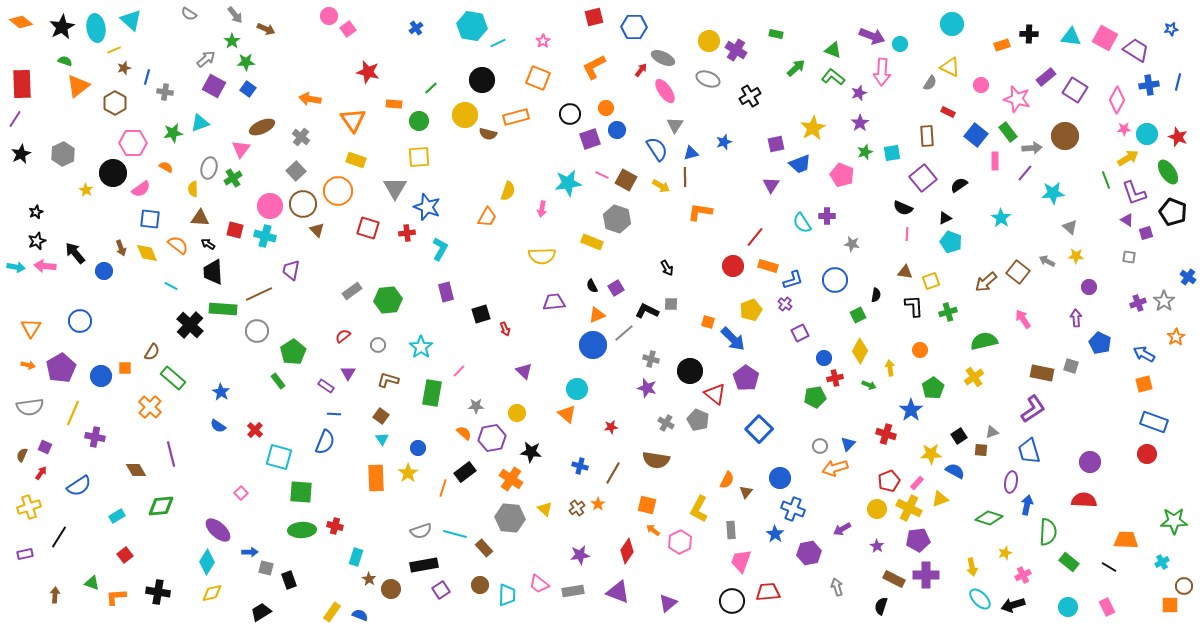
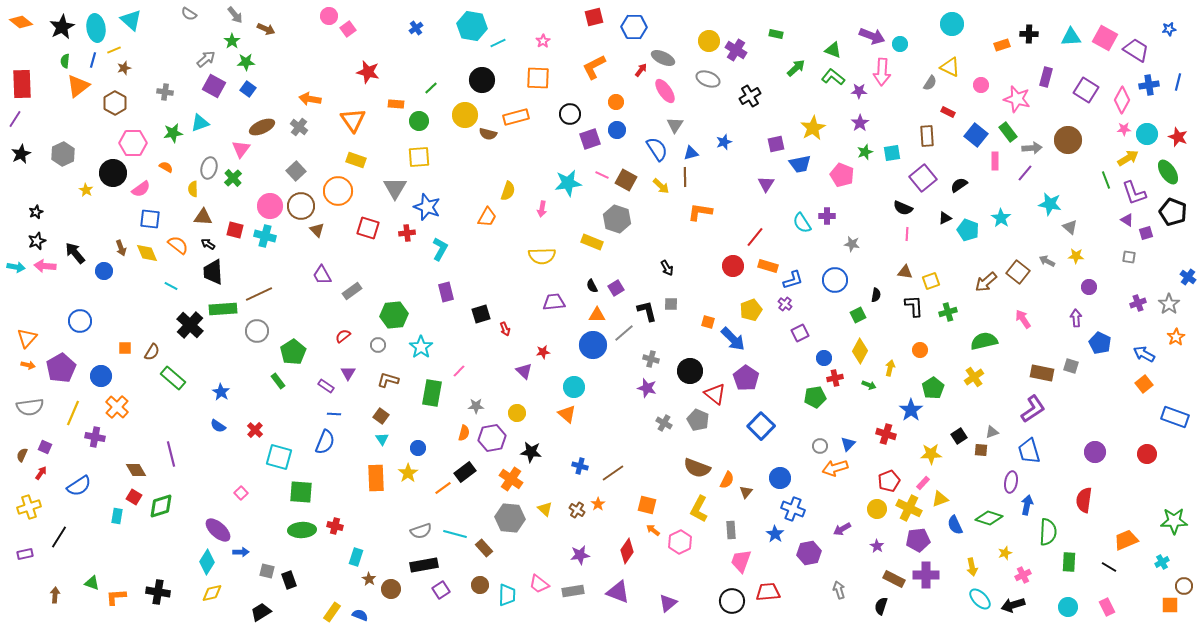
blue star at (1171, 29): moved 2 px left
cyan triangle at (1071, 37): rotated 10 degrees counterclockwise
green semicircle at (65, 61): rotated 104 degrees counterclockwise
blue line at (147, 77): moved 54 px left, 17 px up
purple rectangle at (1046, 77): rotated 36 degrees counterclockwise
orange square at (538, 78): rotated 20 degrees counterclockwise
purple square at (1075, 90): moved 11 px right
purple star at (859, 93): moved 2 px up; rotated 21 degrees clockwise
pink diamond at (1117, 100): moved 5 px right
orange rectangle at (394, 104): moved 2 px right
orange circle at (606, 108): moved 10 px right, 6 px up
brown circle at (1065, 136): moved 3 px right, 4 px down
gray cross at (301, 137): moved 2 px left, 10 px up
blue trapezoid at (800, 164): rotated 10 degrees clockwise
green cross at (233, 178): rotated 12 degrees counterclockwise
purple triangle at (771, 185): moved 5 px left, 1 px up
yellow arrow at (661, 186): rotated 12 degrees clockwise
cyan star at (1053, 193): moved 3 px left, 11 px down; rotated 15 degrees clockwise
brown circle at (303, 204): moved 2 px left, 2 px down
brown triangle at (200, 218): moved 3 px right, 1 px up
cyan pentagon at (951, 242): moved 17 px right, 12 px up
purple trapezoid at (291, 270): moved 31 px right, 5 px down; rotated 40 degrees counterclockwise
green hexagon at (388, 300): moved 6 px right, 15 px down
gray star at (1164, 301): moved 5 px right, 3 px down
green rectangle at (223, 309): rotated 8 degrees counterclockwise
black L-shape at (647, 311): rotated 50 degrees clockwise
orange triangle at (597, 315): rotated 24 degrees clockwise
orange triangle at (31, 328): moved 4 px left, 10 px down; rotated 10 degrees clockwise
orange square at (125, 368): moved 20 px up
yellow arrow at (890, 368): rotated 21 degrees clockwise
orange square at (1144, 384): rotated 24 degrees counterclockwise
cyan circle at (577, 389): moved 3 px left, 2 px up
orange cross at (150, 407): moved 33 px left
blue rectangle at (1154, 422): moved 21 px right, 5 px up
gray cross at (666, 423): moved 2 px left
red star at (611, 427): moved 68 px left, 75 px up
blue square at (759, 429): moved 2 px right, 3 px up
orange semicircle at (464, 433): rotated 63 degrees clockwise
brown semicircle at (656, 460): moved 41 px right, 8 px down; rotated 12 degrees clockwise
purple circle at (1090, 462): moved 5 px right, 10 px up
blue semicircle at (955, 471): moved 54 px down; rotated 144 degrees counterclockwise
brown line at (613, 473): rotated 25 degrees clockwise
pink rectangle at (917, 483): moved 6 px right
orange line at (443, 488): rotated 36 degrees clockwise
red semicircle at (1084, 500): rotated 85 degrees counterclockwise
green diamond at (161, 506): rotated 12 degrees counterclockwise
brown cross at (577, 508): moved 2 px down; rotated 21 degrees counterclockwise
cyan rectangle at (117, 516): rotated 49 degrees counterclockwise
orange trapezoid at (1126, 540): rotated 25 degrees counterclockwise
blue arrow at (250, 552): moved 9 px left
red square at (125, 555): moved 9 px right, 58 px up; rotated 21 degrees counterclockwise
green rectangle at (1069, 562): rotated 54 degrees clockwise
gray square at (266, 568): moved 1 px right, 3 px down
gray arrow at (837, 587): moved 2 px right, 3 px down
